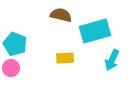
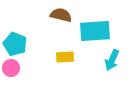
cyan rectangle: rotated 12 degrees clockwise
yellow rectangle: moved 1 px up
